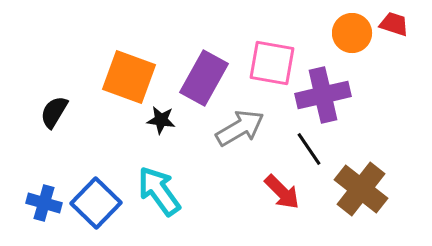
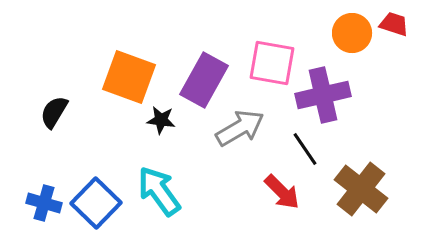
purple rectangle: moved 2 px down
black line: moved 4 px left
